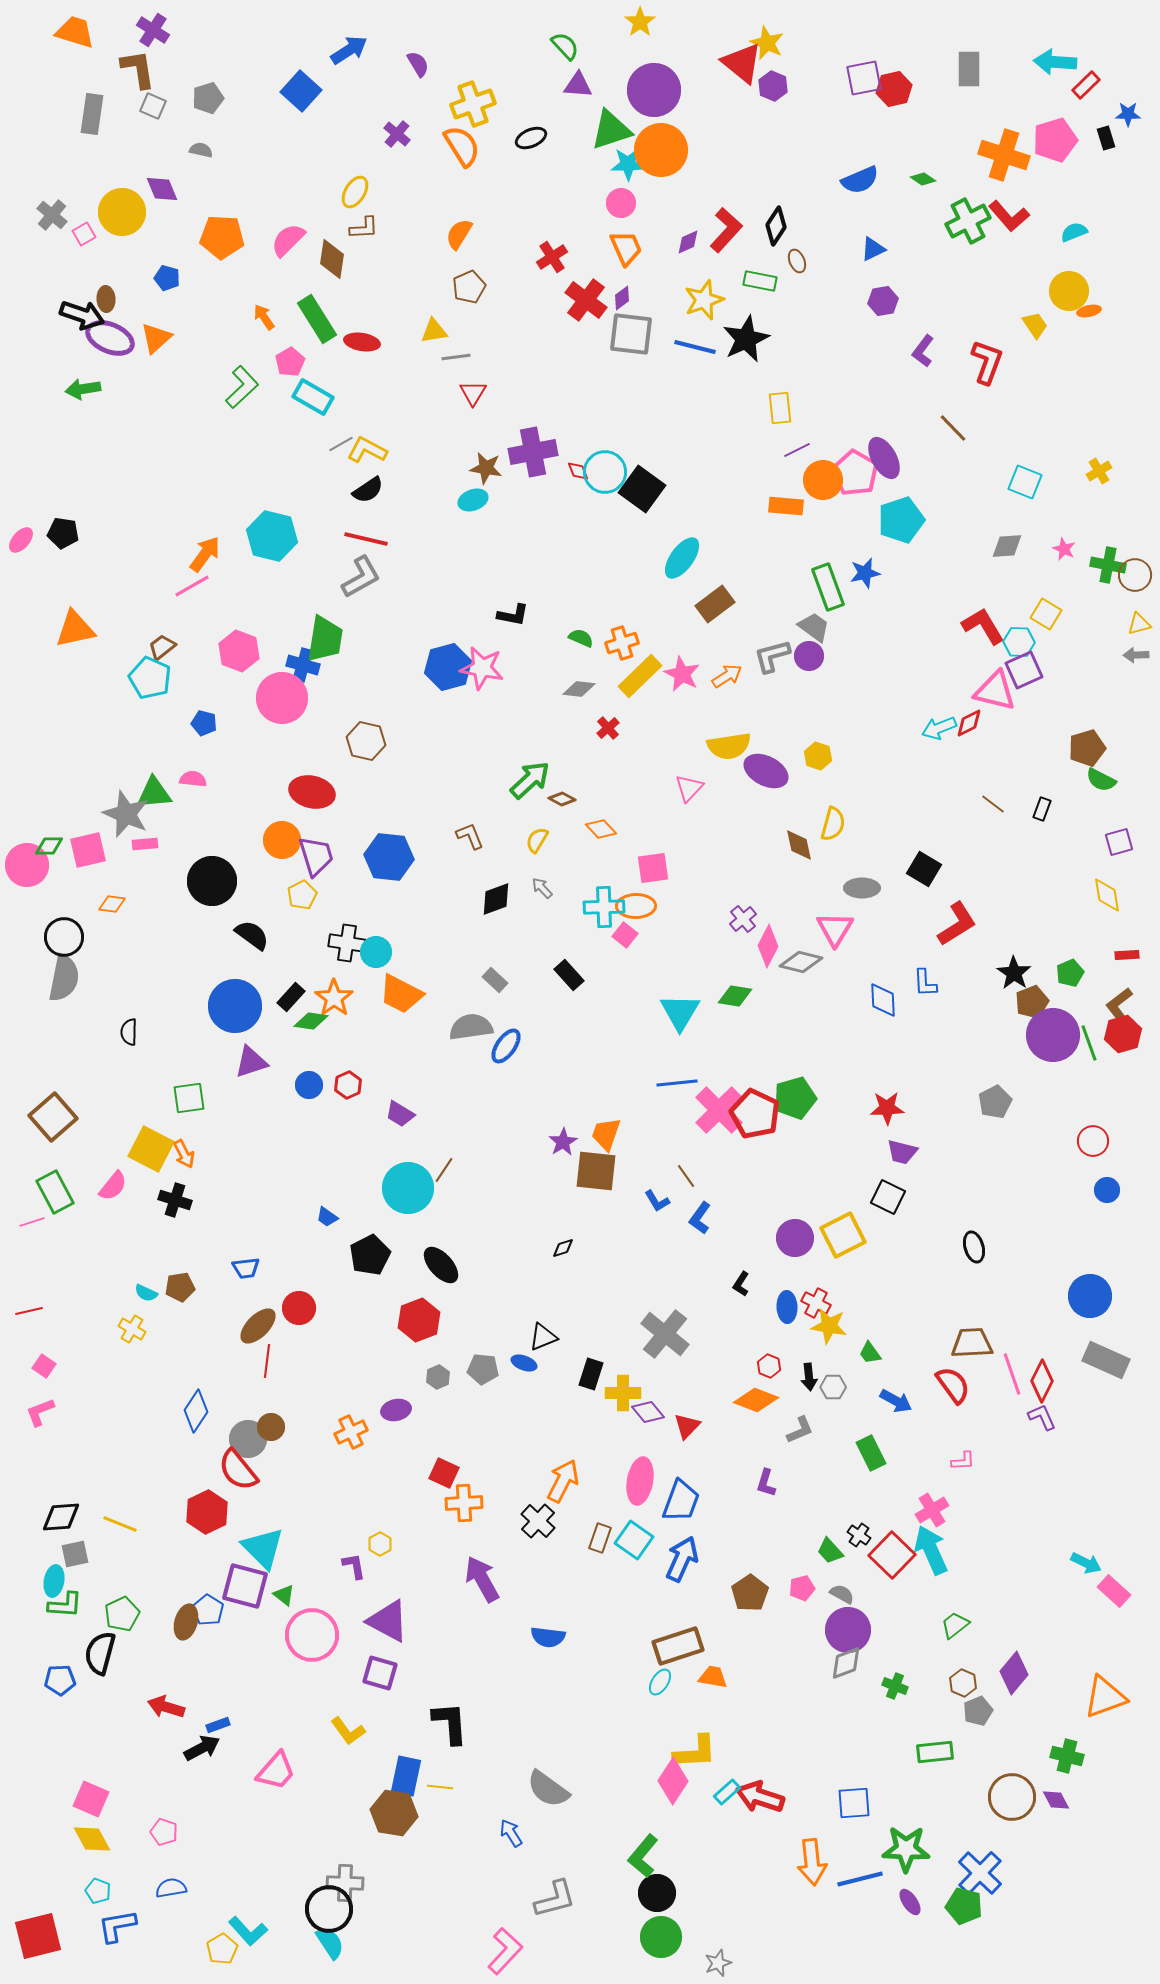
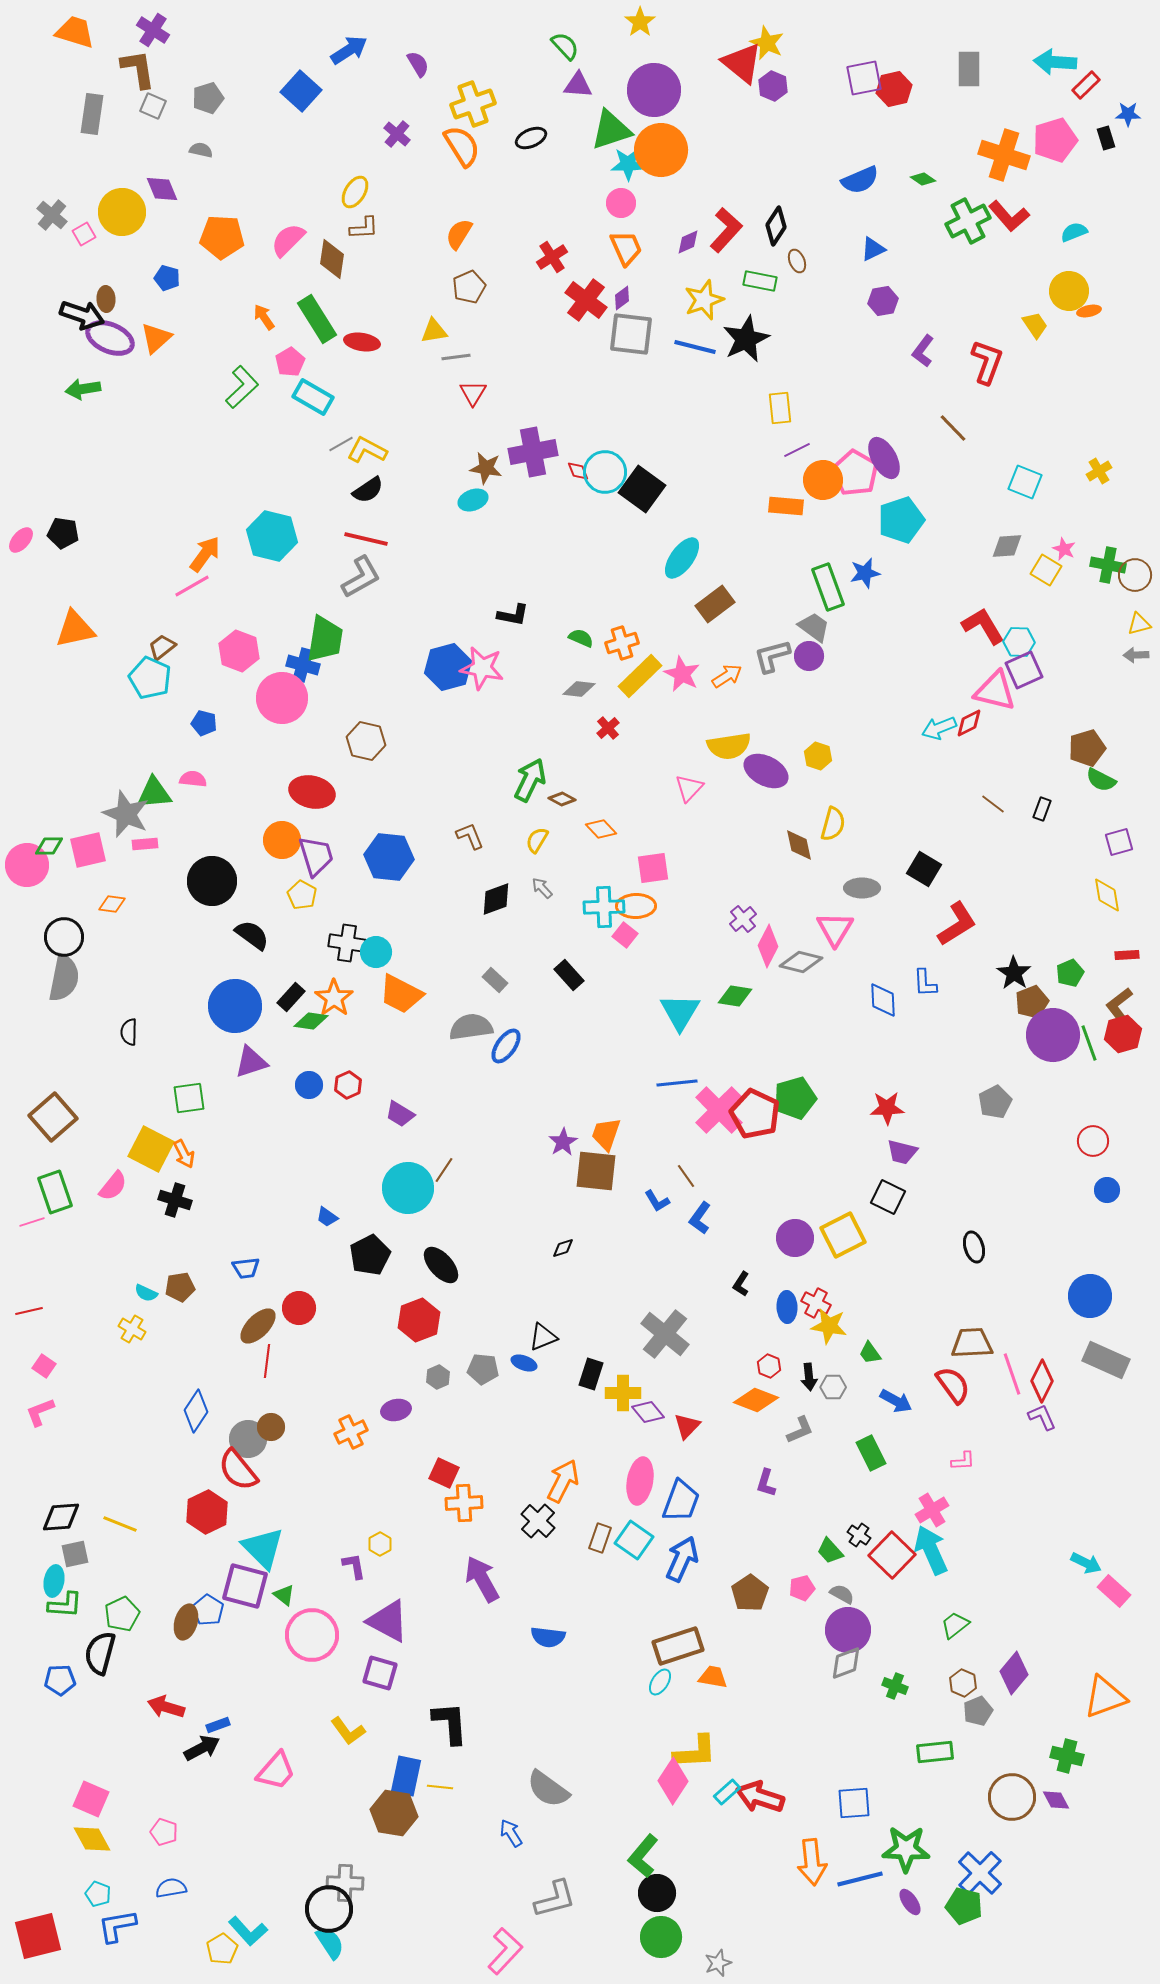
yellow square at (1046, 614): moved 44 px up
green arrow at (530, 780): rotated 21 degrees counterclockwise
yellow pentagon at (302, 895): rotated 16 degrees counterclockwise
green rectangle at (55, 1192): rotated 9 degrees clockwise
cyan pentagon at (98, 1891): moved 3 px down
